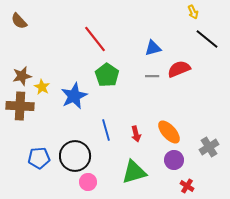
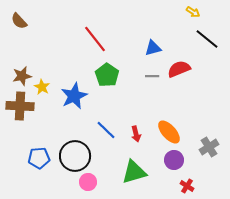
yellow arrow: rotated 32 degrees counterclockwise
blue line: rotated 30 degrees counterclockwise
